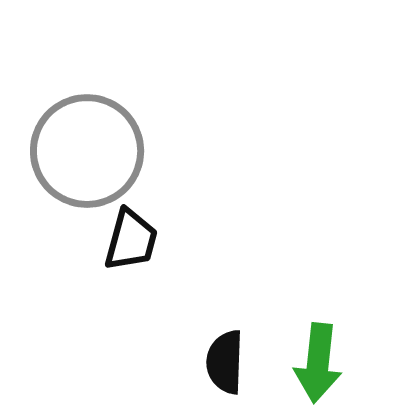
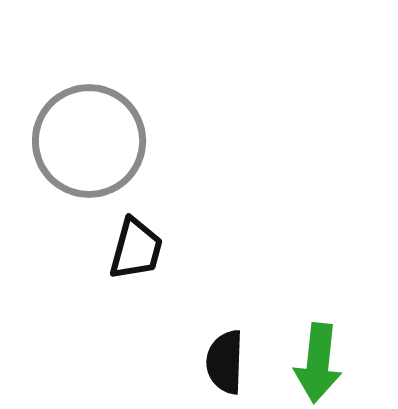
gray circle: moved 2 px right, 10 px up
black trapezoid: moved 5 px right, 9 px down
